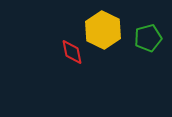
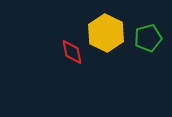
yellow hexagon: moved 3 px right, 3 px down
